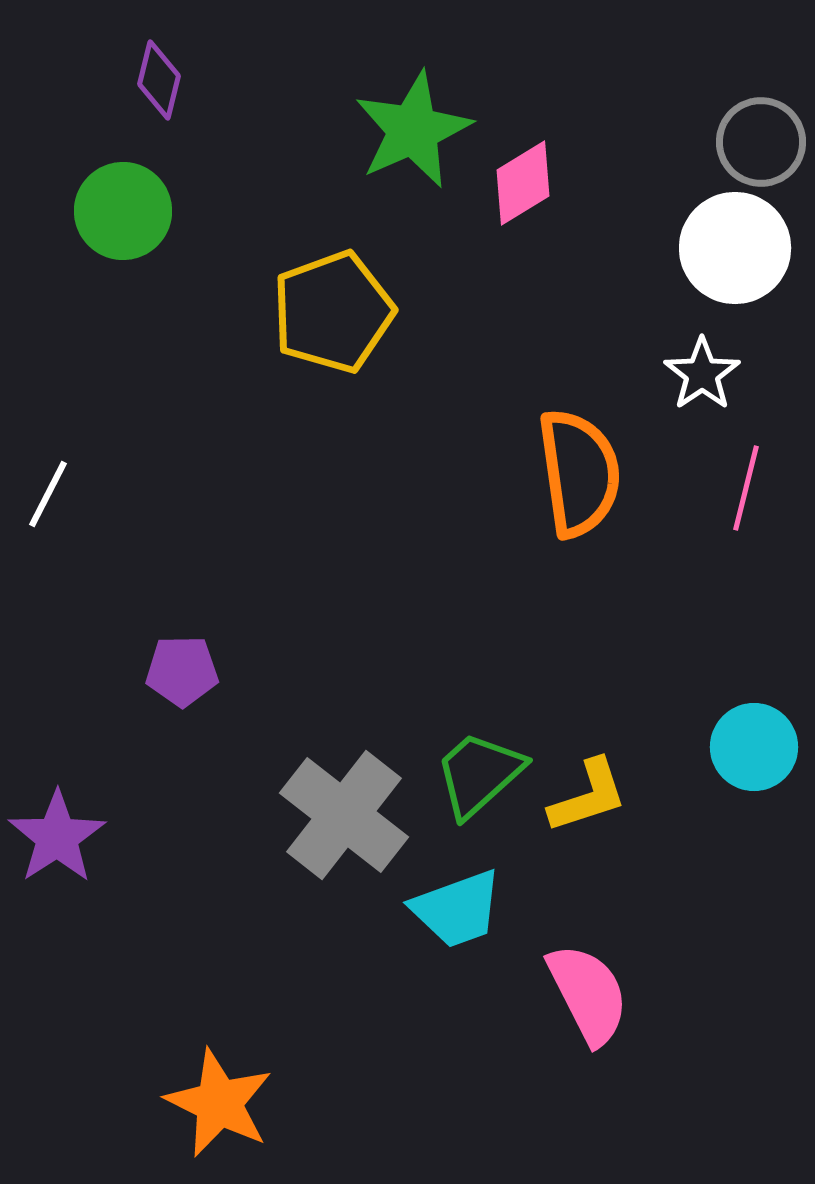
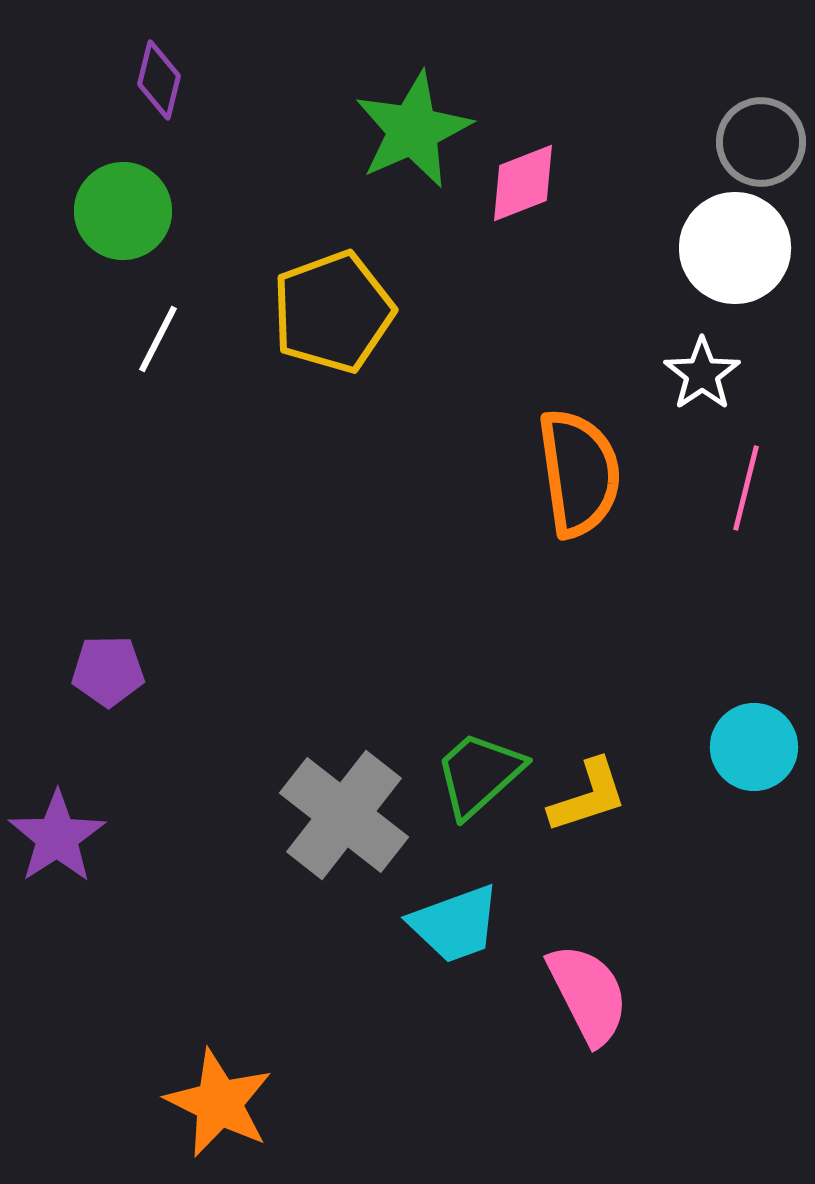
pink diamond: rotated 10 degrees clockwise
white line: moved 110 px right, 155 px up
purple pentagon: moved 74 px left
cyan trapezoid: moved 2 px left, 15 px down
